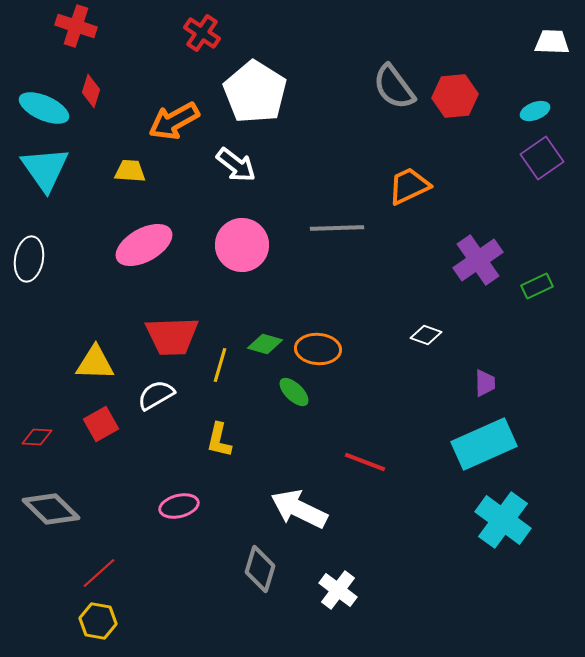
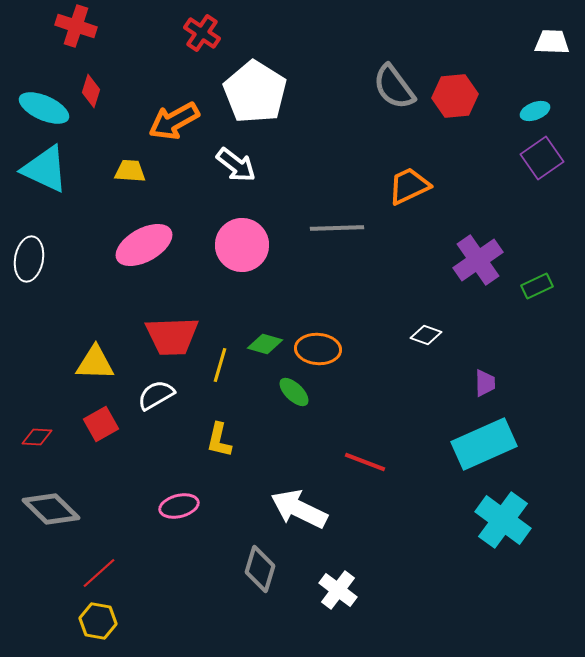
cyan triangle at (45, 169): rotated 30 degrees counterclockwise
